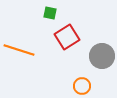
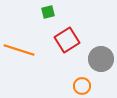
green square: moved 2 px left, 1 px up; rotated 24 degrees counterclockwise
red square: moved 3 px down
gray circle: moved 1 px left, 3 px down
